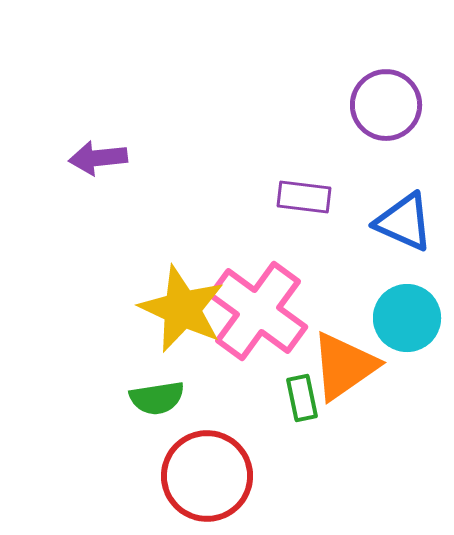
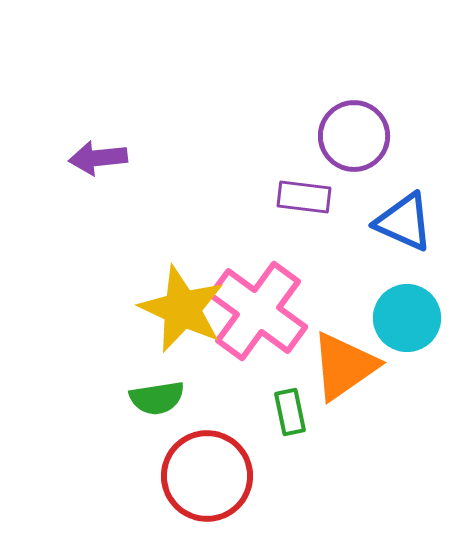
purple circle: moved 32 px left, 31 px down
green rectangle: moved 12 px left, 14 px down
